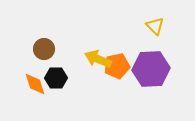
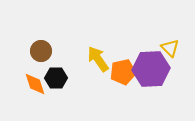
yellow triangle: moved 15 px right, 22 px down
brown circle: moved 3 px left, 2 px down
yellow arrow: rotated 32 degrees clockwise
orange pentagon: moved 6 px right, 6 px down
